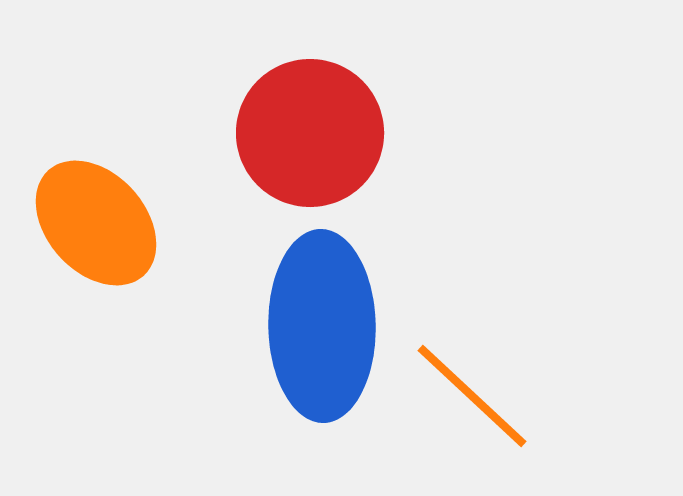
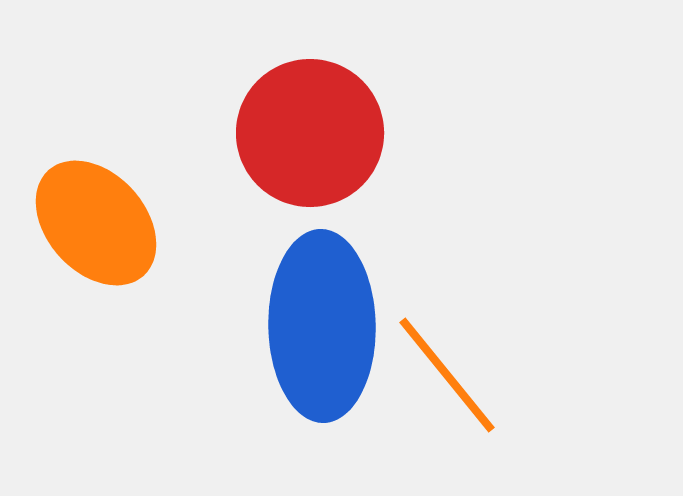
orange line: moved 25 px left, 21 px up; rotated 8 degrees clockwise
